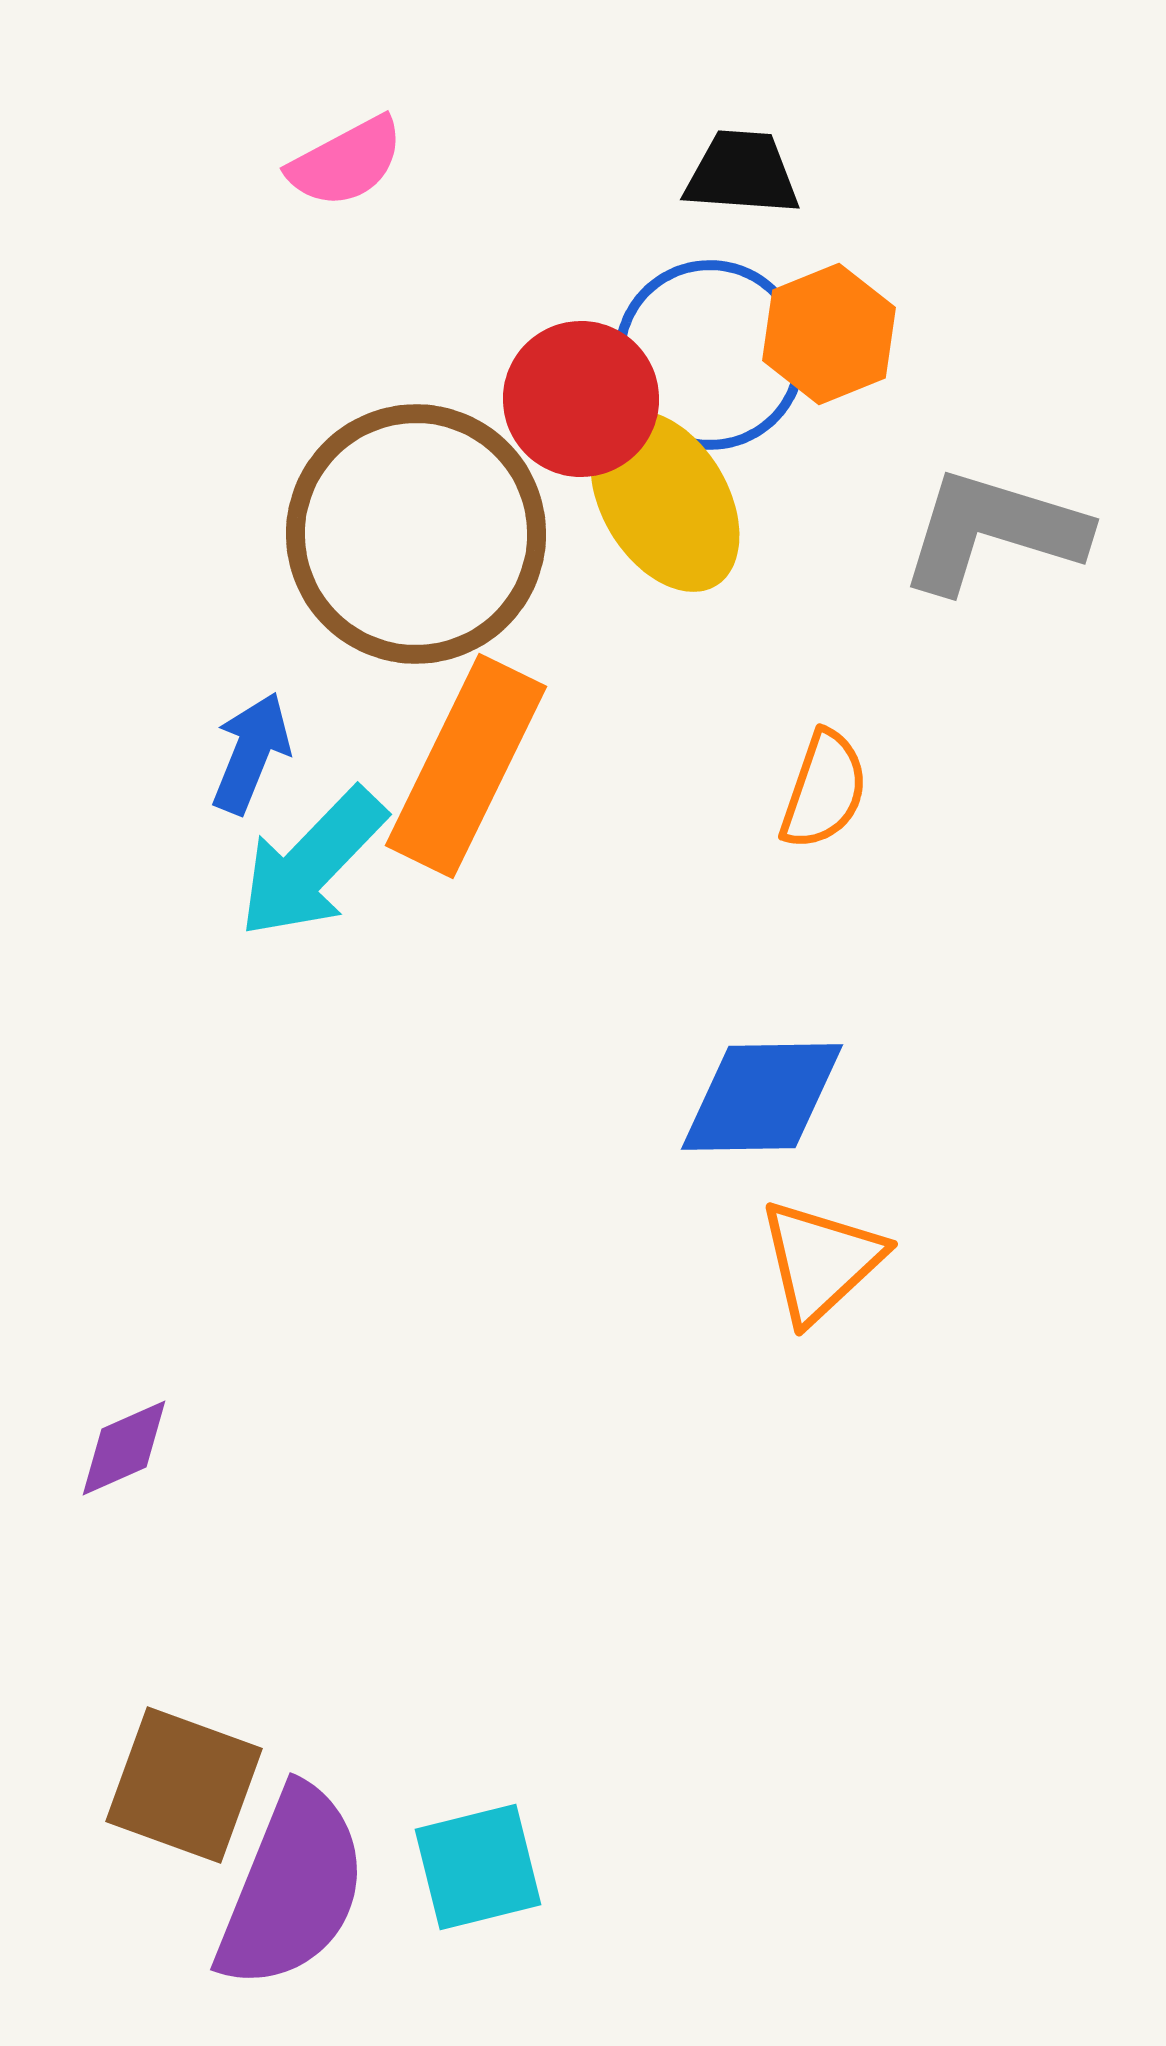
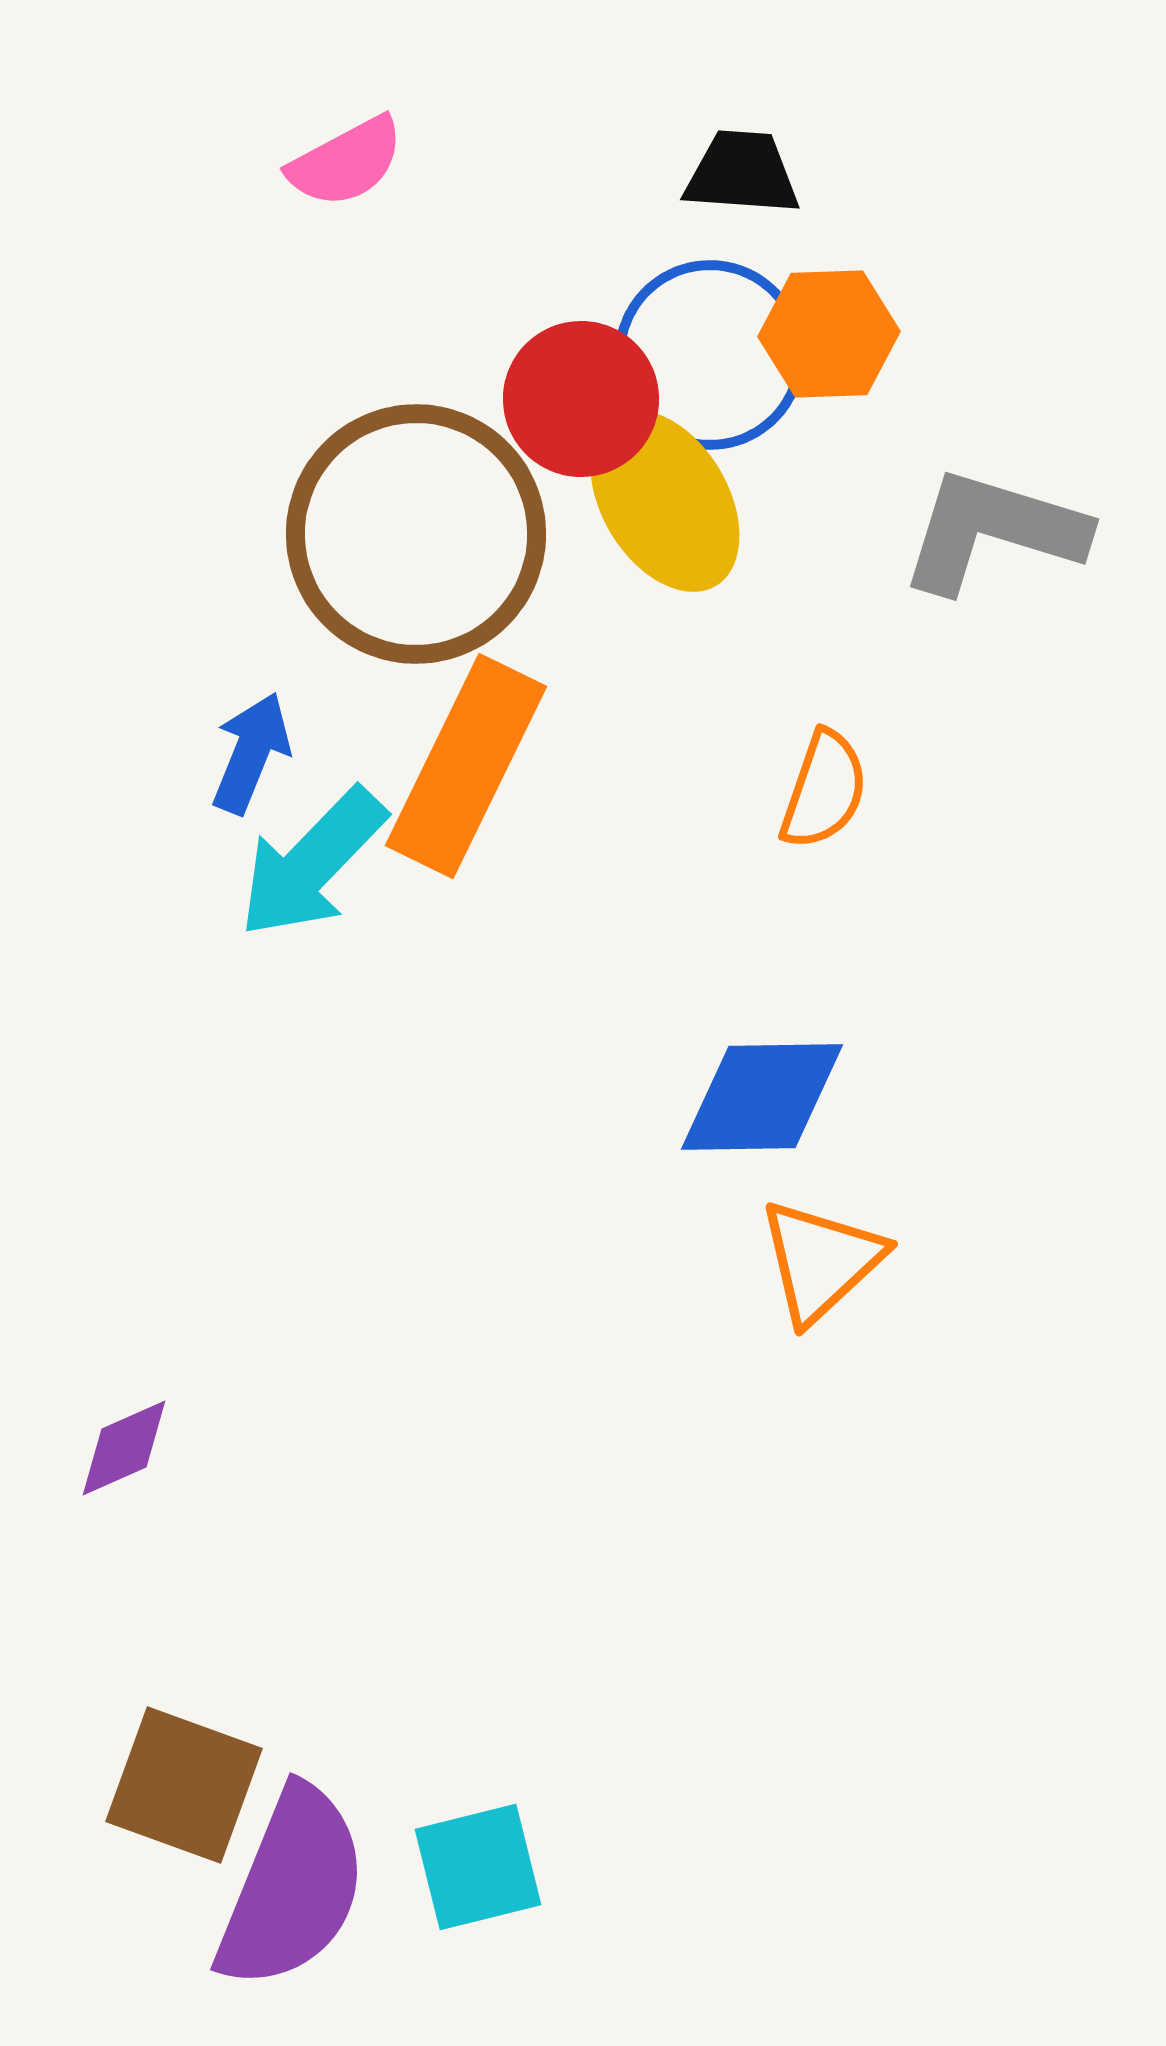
orange hexagon: rotated 20 degrees clockwise
